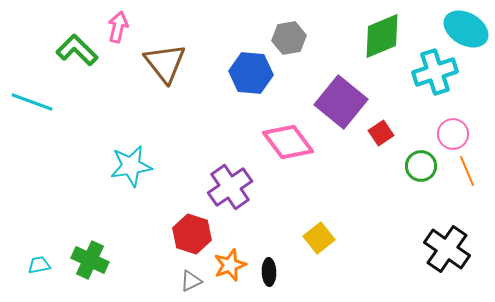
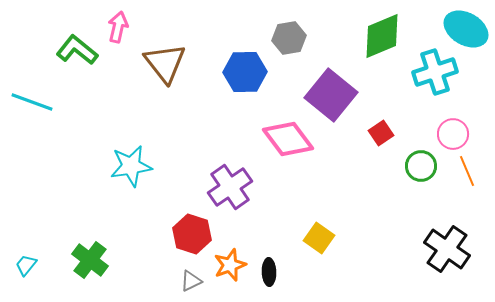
green L-shape: rotated 6 degrees counterclockwise
blue hexagon: moved 6 px left, 1 px up; rotated 6 degrees counterclockwise
purple square: moved 10 px left, 7 px up
pink diamond: moved 3 px up
yellow square: rotated 16 degrees counterclockwise
green cross: rotated 12 degrees clockwise
cyan trapezoid: moved 13 px left; rotated 40 degrees counterclockwise
